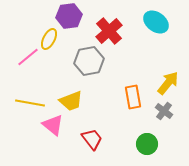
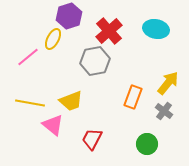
purple hexagon: rotated 10 degrees counterclockwise
cyan ellipse: moved 7 px down; rotated 25 degrees counterclockwise
yellow ellipse: moved 4 px right
gray hexagon: moved 6 px right
orange rectangle: rotated 30 degrees clockwise
red trapezoid: rotated 115 degrees counterclockwise
